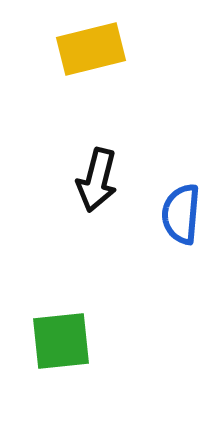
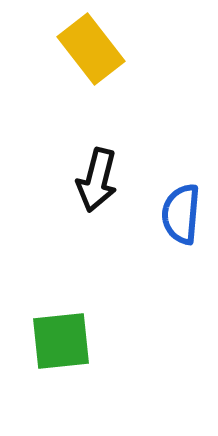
yellow rectangle: rotated 66 degrees clockwise
